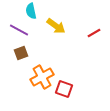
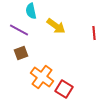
red line: rotated 64 degrees counterclockwise
orange cross: rotated 25 degrees counterclockwise
red square: rotated 12 degrees clockwise
